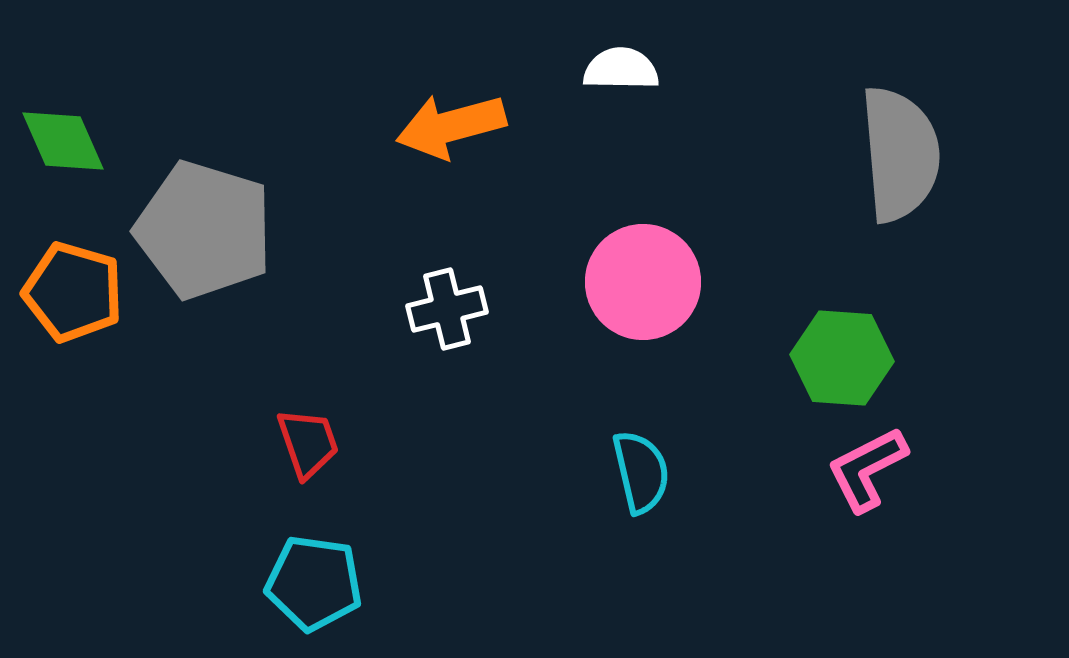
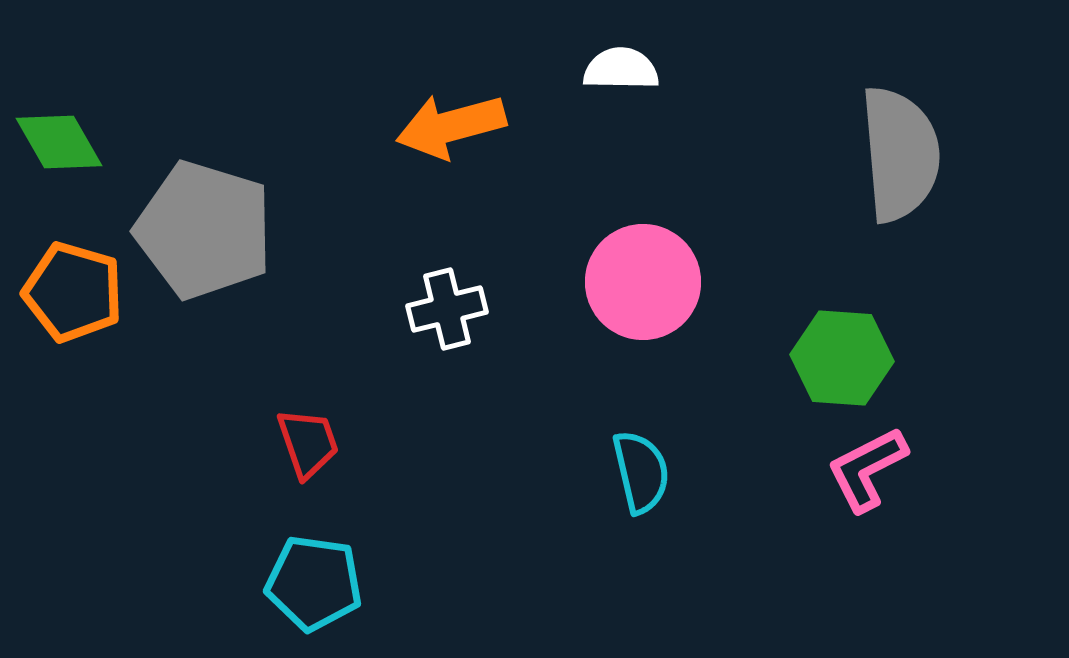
green diamond: moved 4 px left, 1 px down; rotated 6 degrees counterclockwise
